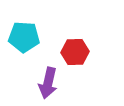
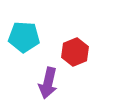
red hexagon: rotated 20 degrees counterclockwise
